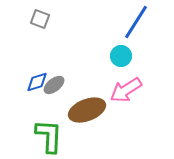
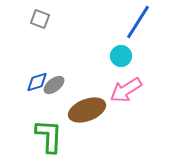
blue line: moved 2 px right
